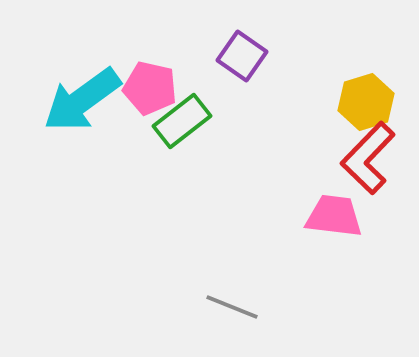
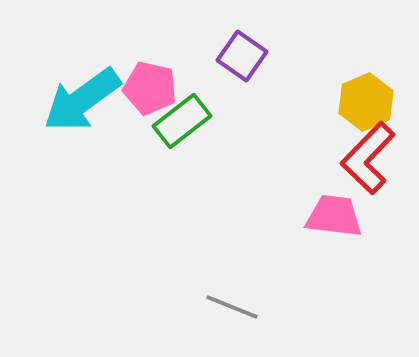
yellow hexagon: rotated 6 degrees counterclockwise
